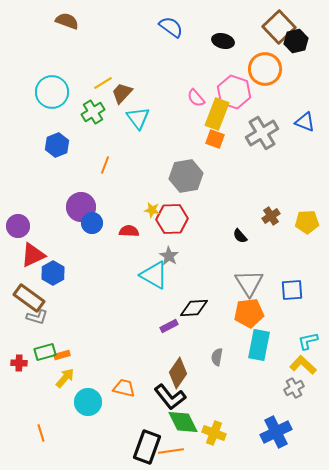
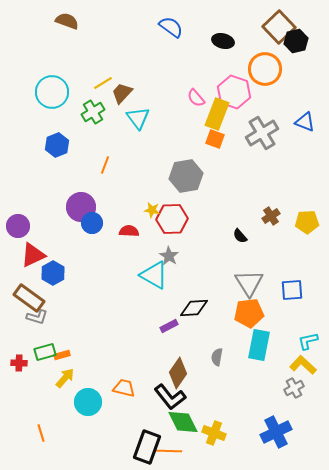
orange line at (171, 451): moved 2 px left; rotated 10 degrees clockwise
